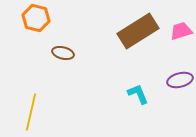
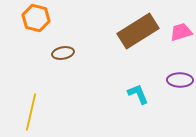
pink trapezoid: moved 1 px down
brown ellipse: rotated 25 degrees counterclockwise
purple ellipse: rotated 15 degrees clockwise
